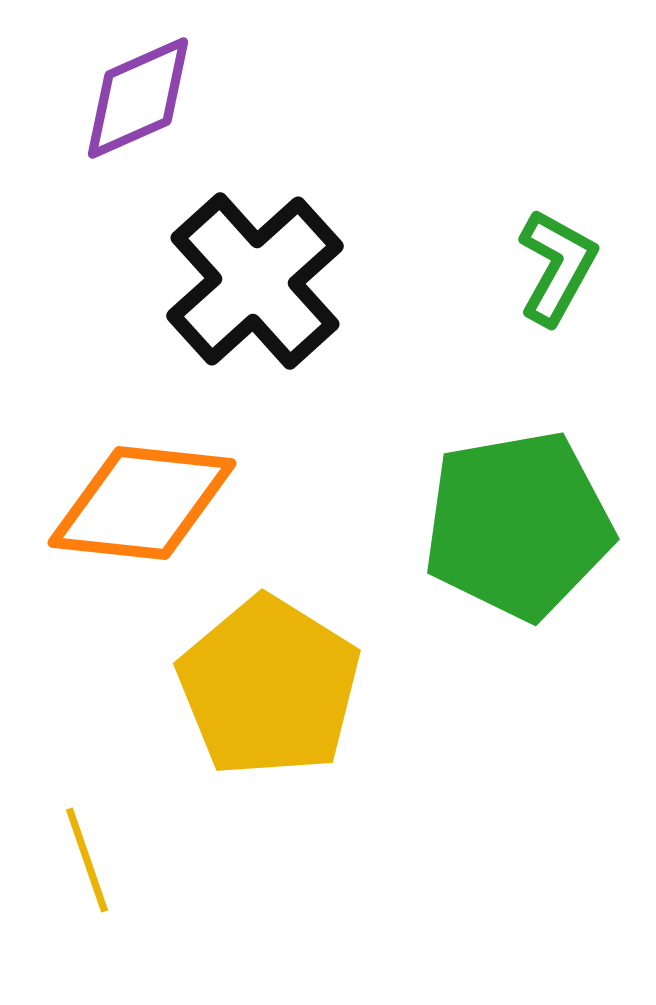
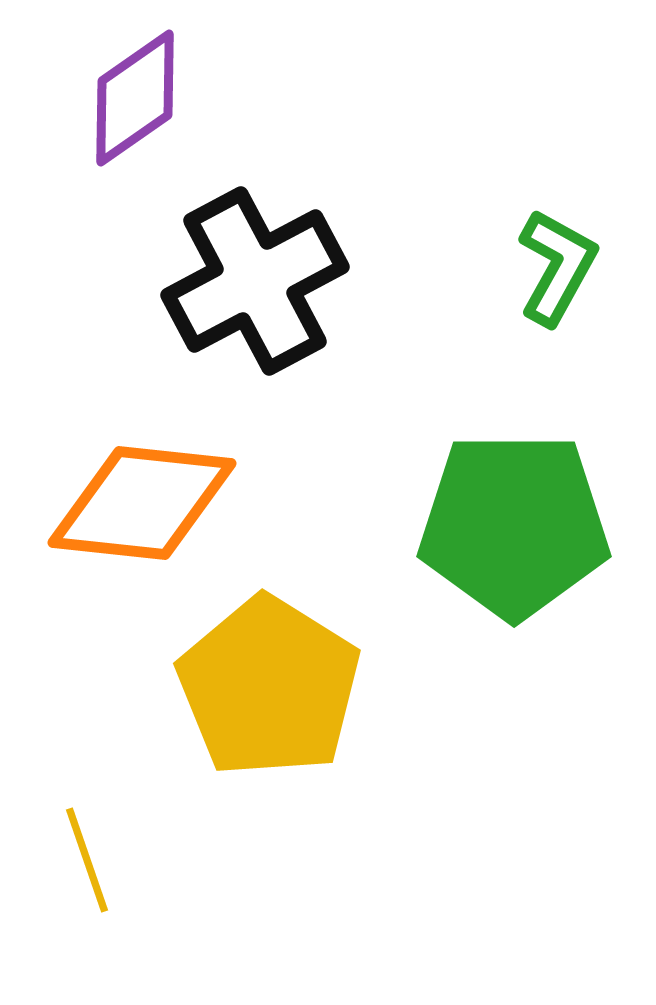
purple diamond: moved 3 px left; rotated 11 degrees counterclockwise
black cross: rotated 14 degrees clockwise
green pentagon: moved 4 px left; rotated 10 degrees clockwise
